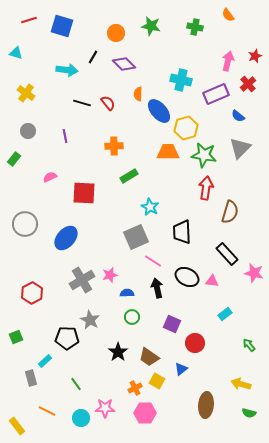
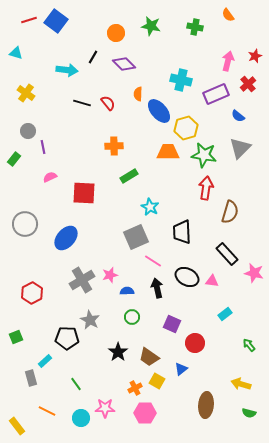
blue square at (62, 26): moved 6 px left, 5 px up; rotated 20 degrees clockwise
purple line at (65, 136): moved 22 px left, 11 px down
blue semicircle at (127, 293): moved 2 px up
